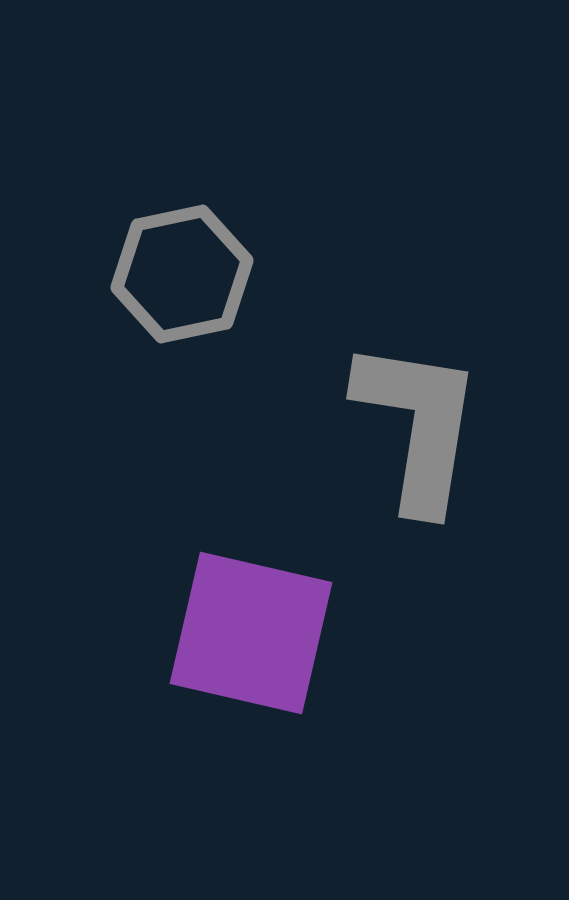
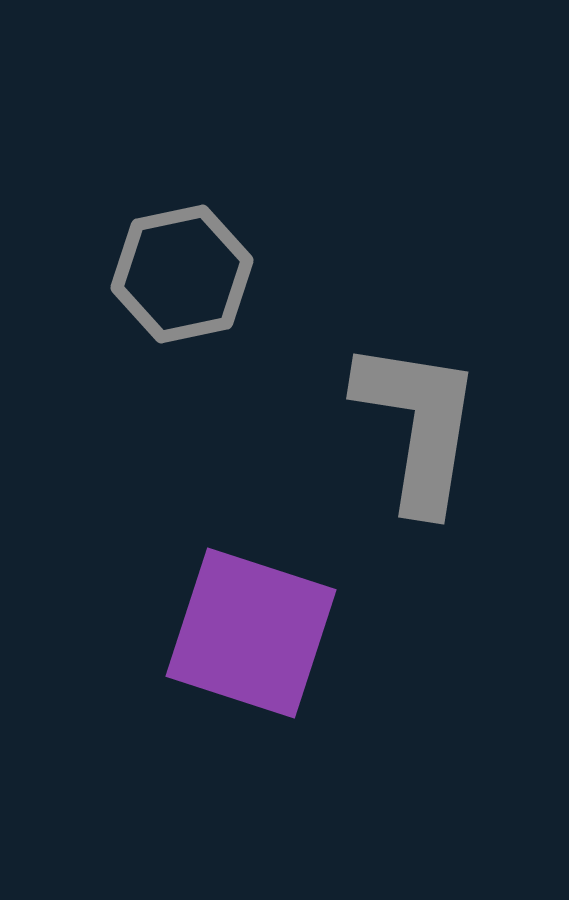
purple square: rotated 5 degrees clockwise
